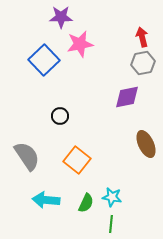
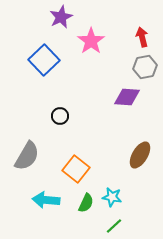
purple star: rotated 25 degrees counterclockwise
pink star: moved 11 px right, 3 px up; rotated 24 degrees counterclockwise
gray hexagon: moved 2 px right, 4 px down
purple diamond: rotated 16 degrees clockwise
brown ellipse: moved 6 px left, 11 px down; rotated 56 degrees clockwise
gray semicircle: rotated 64 degrees clockwise
orange square: moved 1 px left, 9 px down
green line: moved 3 px right, 2 px down; rotated 42 degrees clockwise
